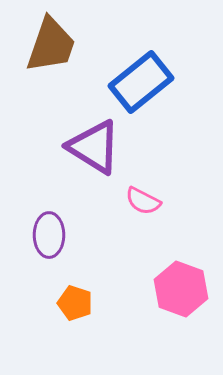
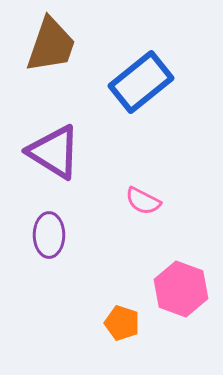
purple triangle: moved 40 px left, 5 px down
orange pentagon: moved 47 px right, 20 px down
